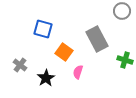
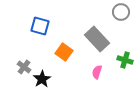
gray circle: moved 1 px left, 1 px down
blue square: moved 3 px left, 3 px up
gray rectangle: rotated 15 degrees counterclockwise
gray cross: moved 4 px right, 2 px down
pink semicircle: moved 19 px right
black star: moved 4 px left, 1 px down
